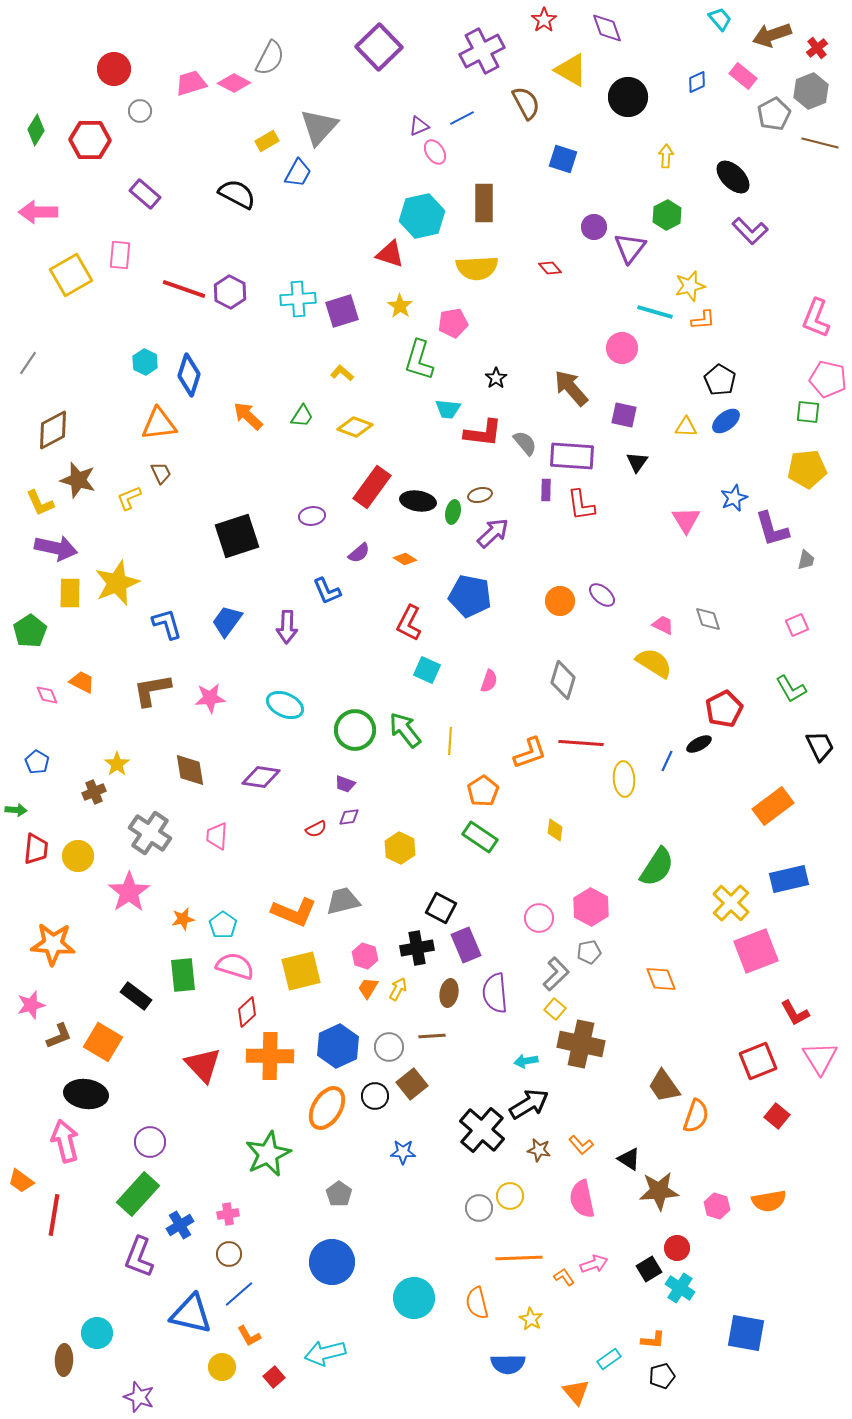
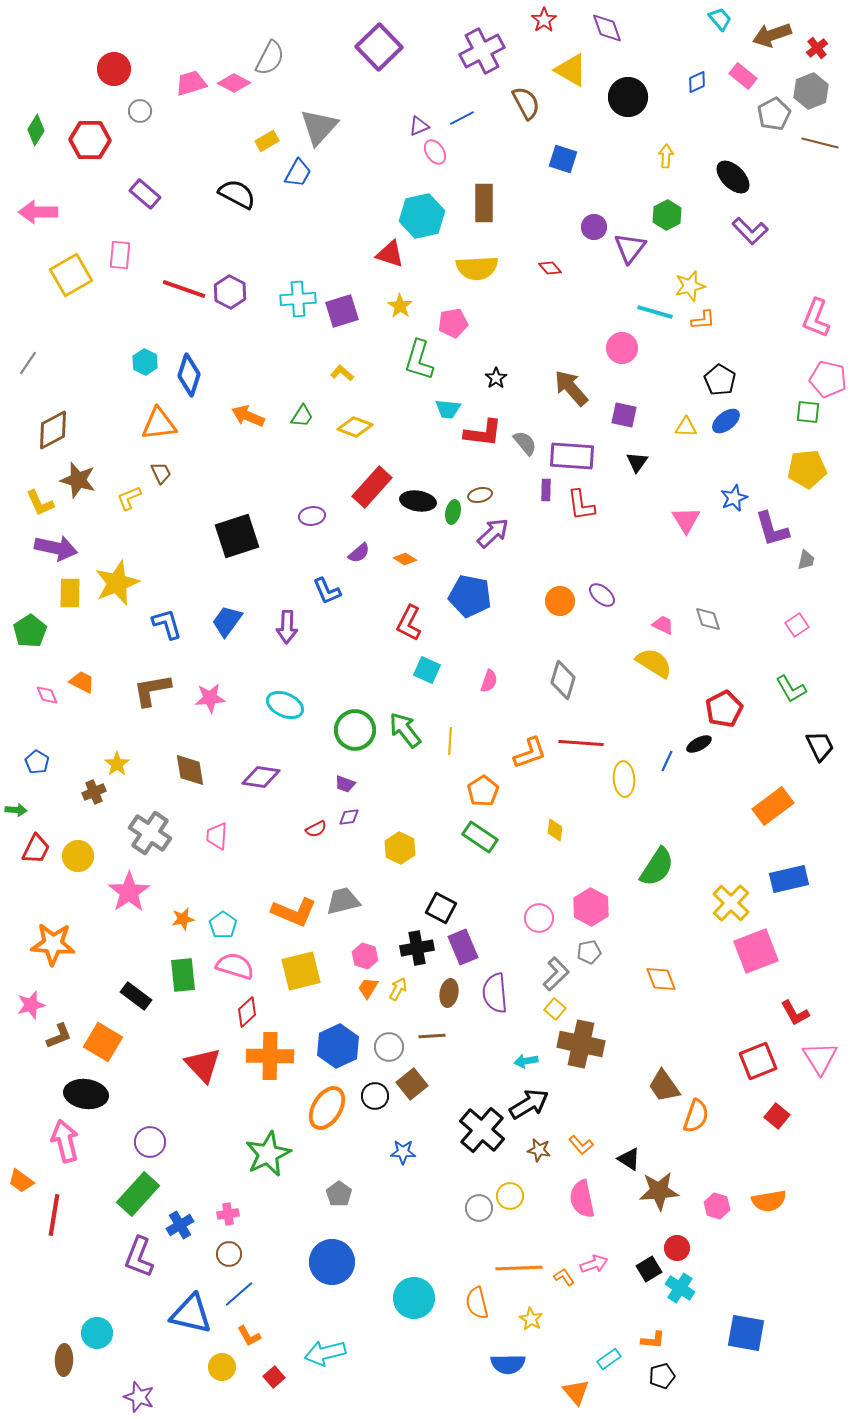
orange arrow at (248, 416): rotated 20 degrees counterclockwise
red rectangle at (372, 487): rotated 6 degrees clockwise
pink square at (797, 625): rotated 10 degrees counterclockwise
red trapezoid at (36, 849): rotated 20 degrees clockwise
purple rectangle at (466, 945): moved 3 px left, 2 px down
orange line at (519, 1258): moved 10 px down
